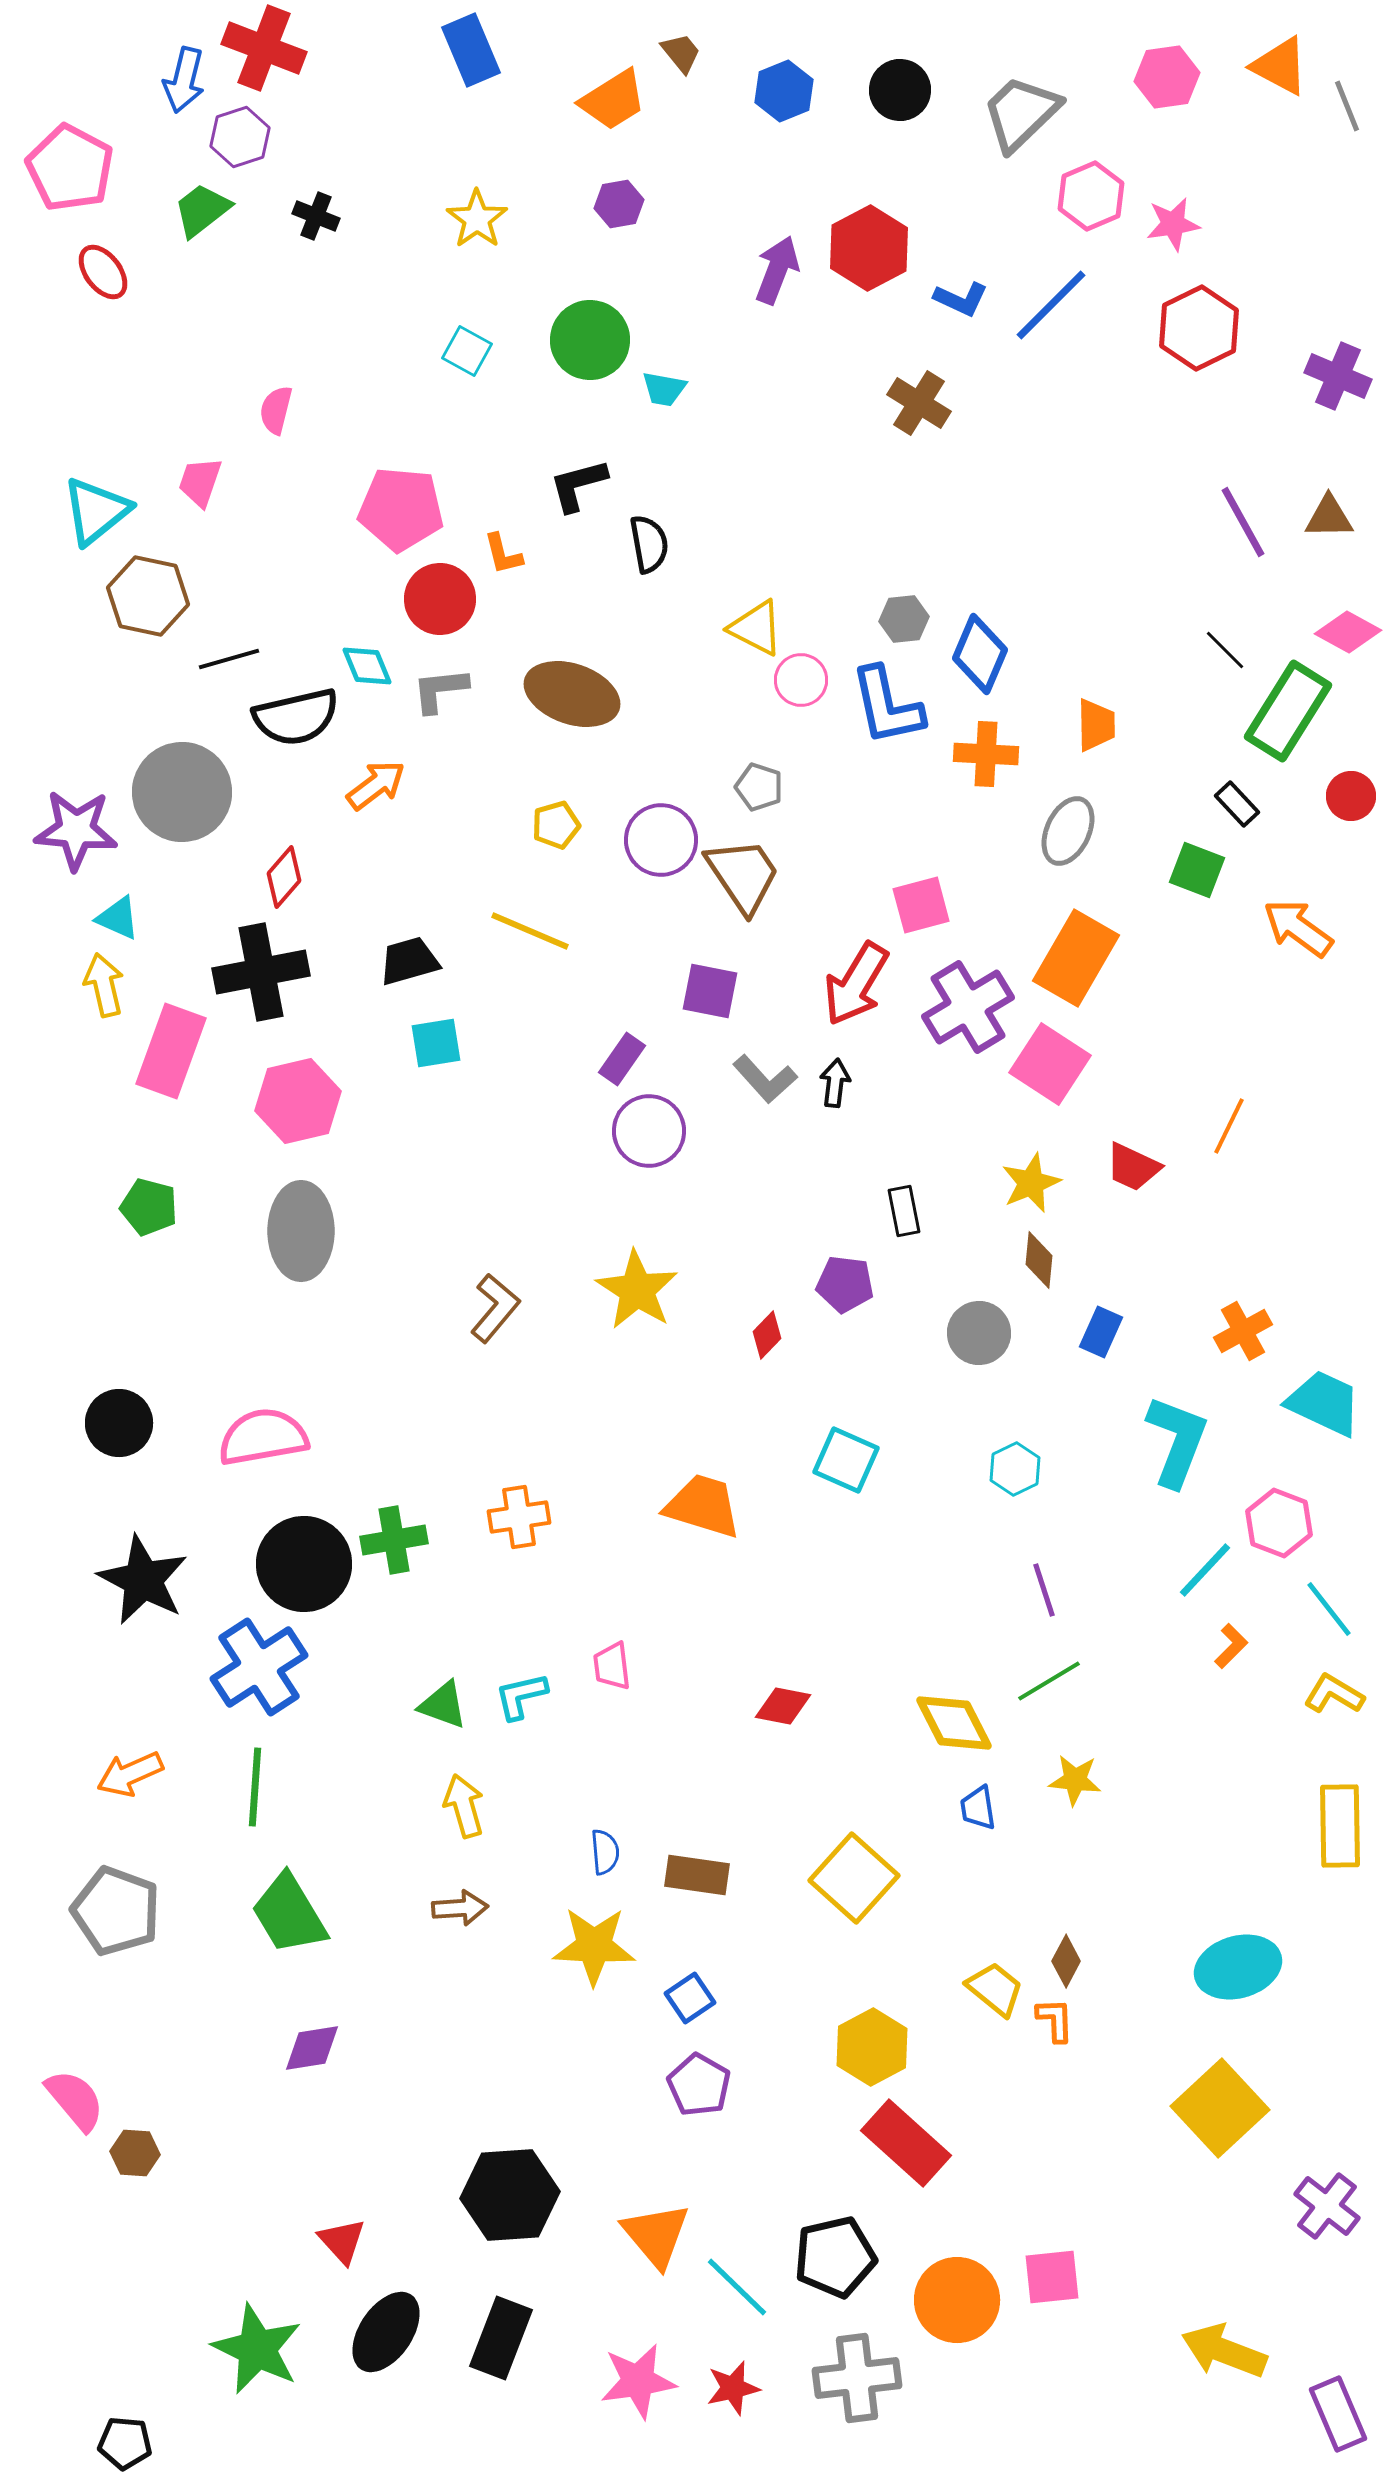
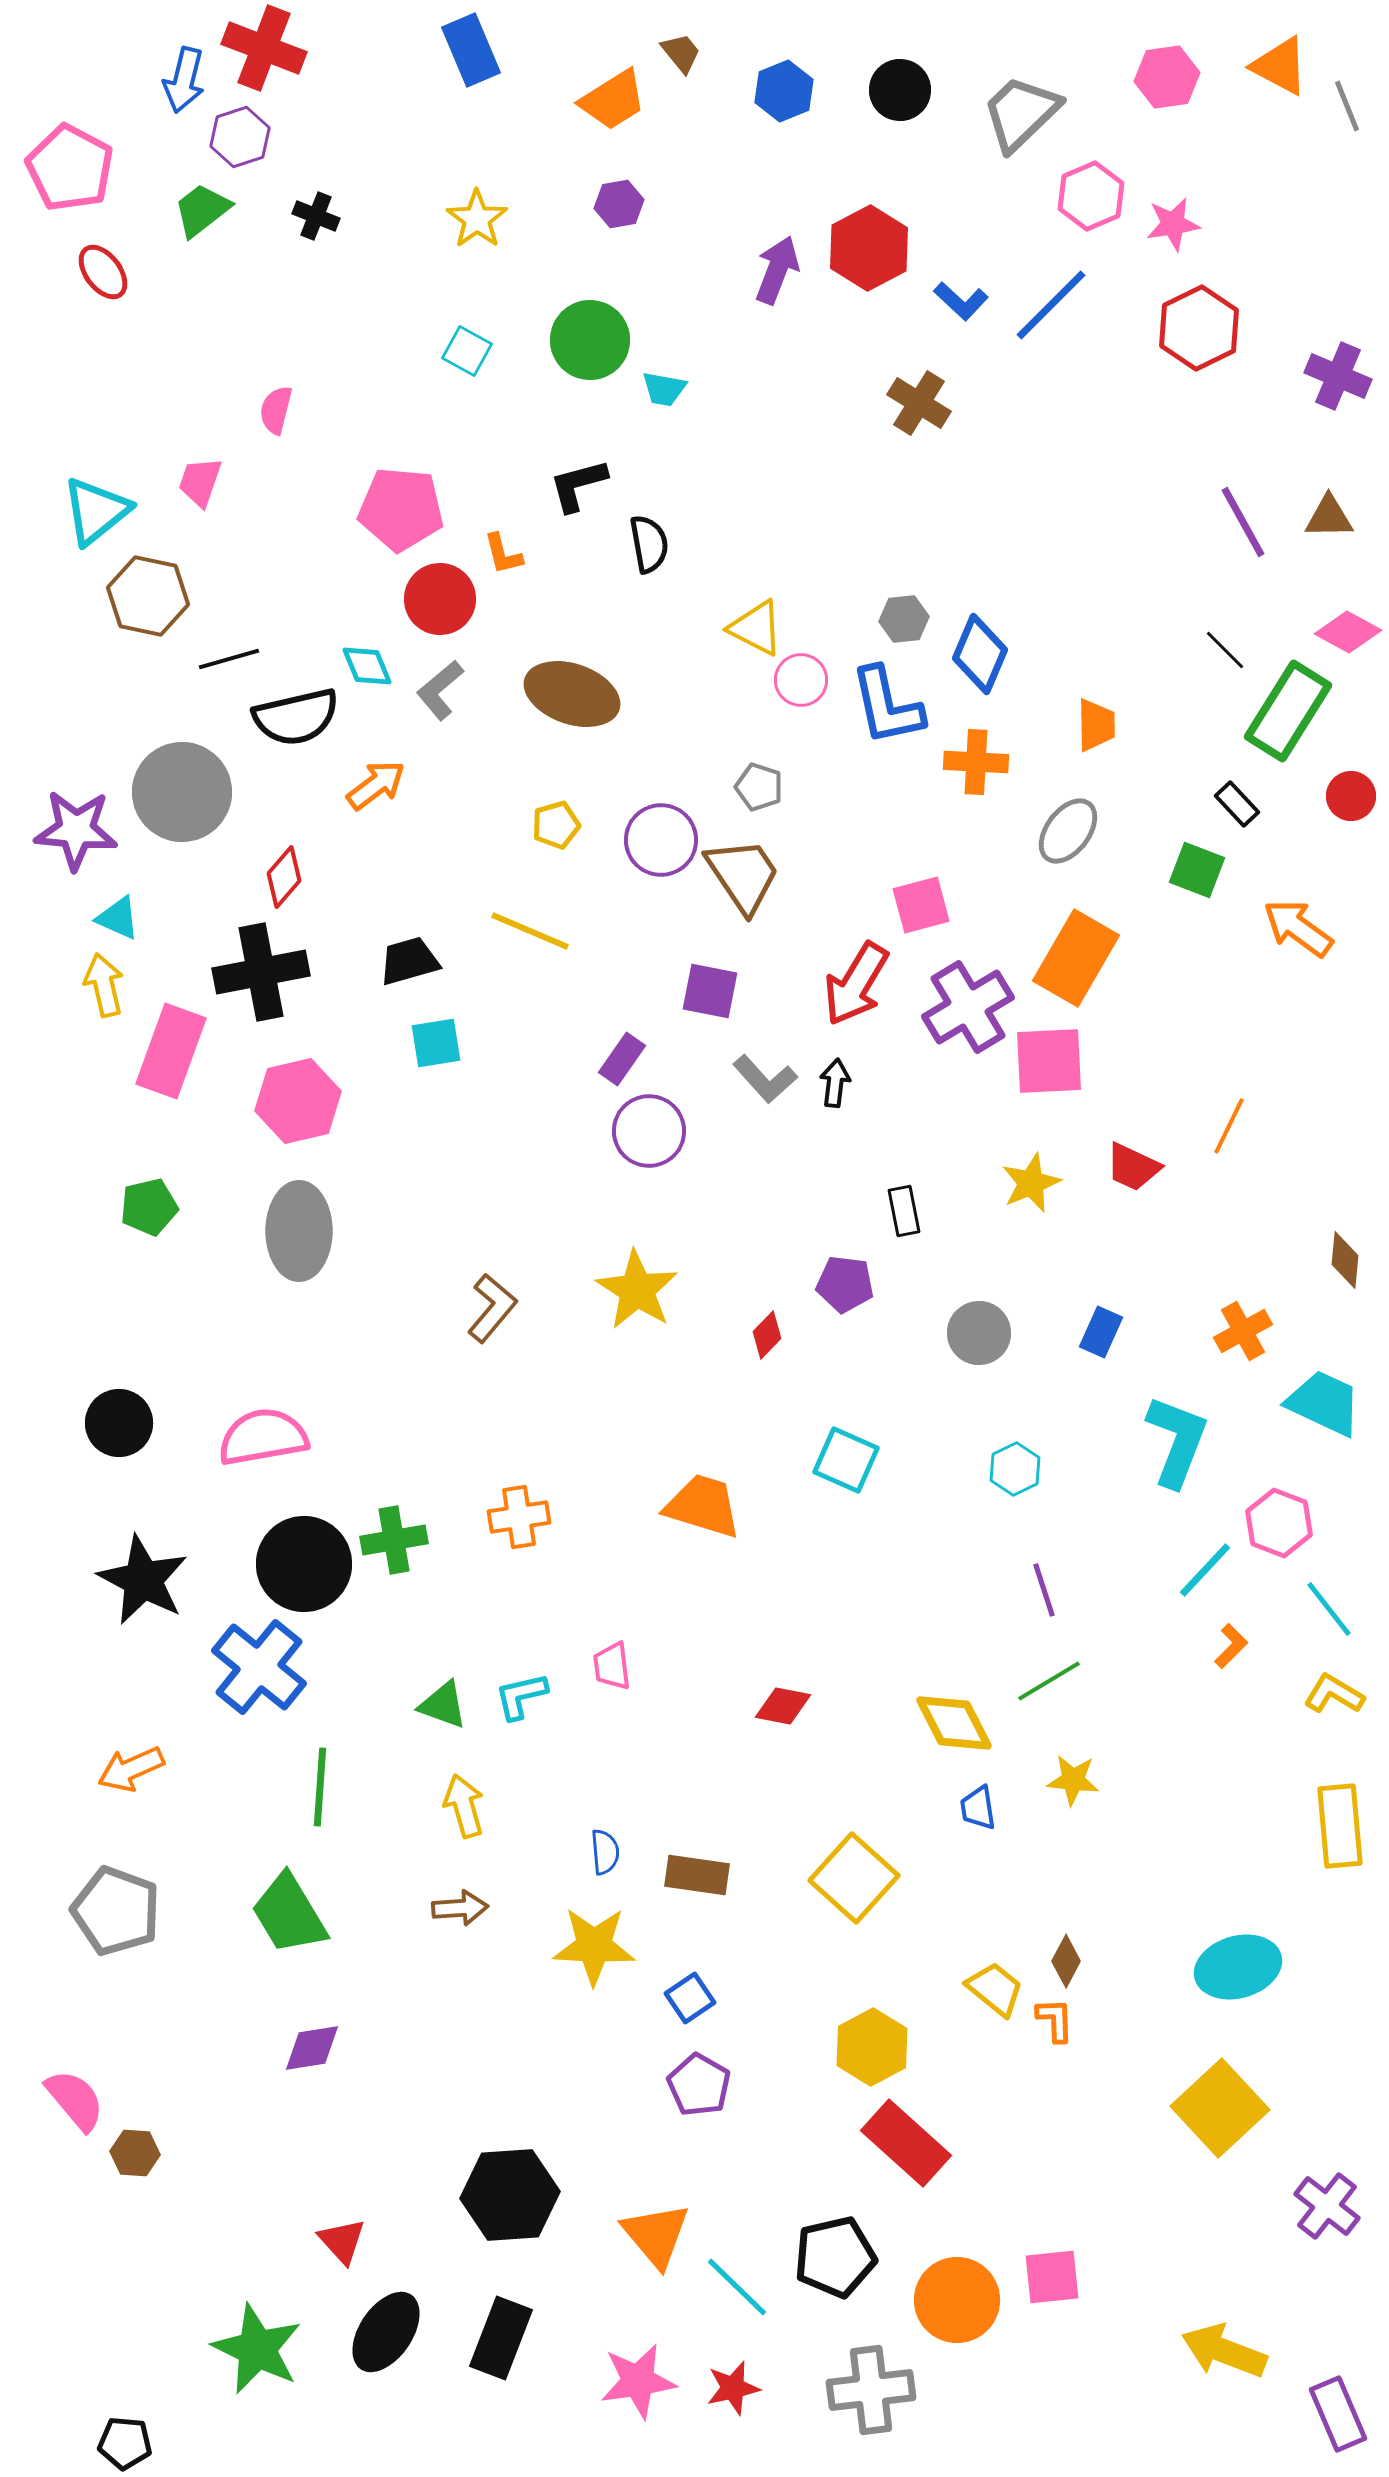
blue L-shape at (961, 299): moved 2 px down; rotated 18 degrees clockwise
gray L-shape at (440, 690): rotated 34 degrees counterclockwise
orange cross at (986, 754): moved 10 px left, 8 px down
gray ellipse at (1068, 831): rotated 12 degrees clockwise
pink square at (1050, 1064): moved 1 px left, 3 px up; rotated 36 degrees counterclockwise
green pentagon at (149, 1207): rotated 28 degrees counterclockwise
gray ellipse at (301, 1231): moved 2 px left
brown diamond at (1039, 1260): moved 306 px right
brown L-shape at (495, 1308): moved 3 px left
blue cross at (259, 1667): rotated 18 degrees counterclockwise
orange arrow at (130, 1774): moved 1 px right, 5 px up
yellow star at (1075, 1780): moved 2 px left
green line at (255, 1787): moved 65 px right
yellow rectangle at (1340, 1826): rotated 4 degrees counterclockwise
gray cross at (857, 2378): moved 14 px right, 12 px down
